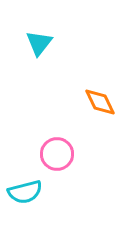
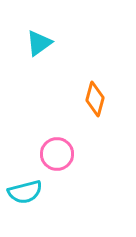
cyan triangle: rotated 16 degrees clockwise
orange diamond: moved 5 px left, 3 px up; rotated 40 degrees clockwise
